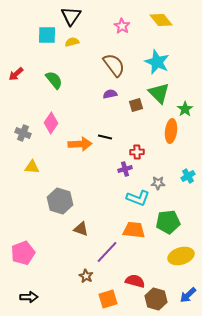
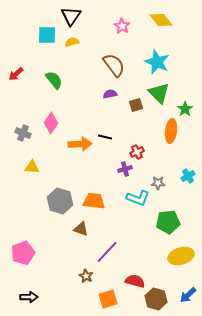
red cross: rotated 24 degrees counterclockwise
orange trapezoid: moved 40 px left, 29 px up
